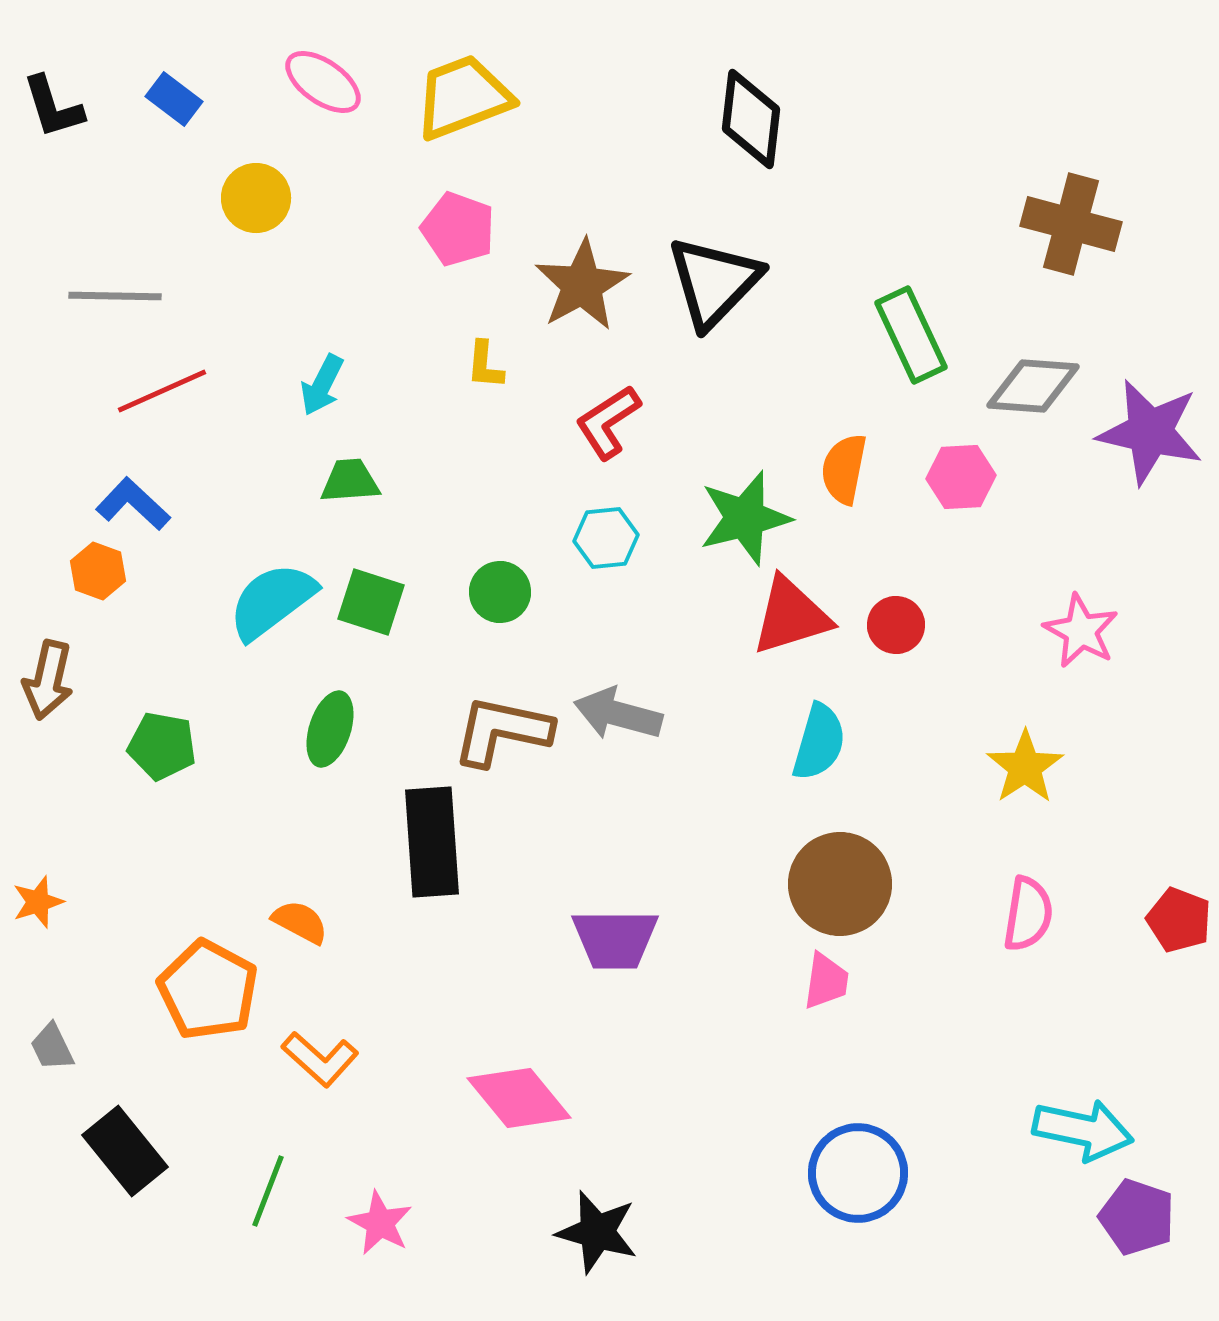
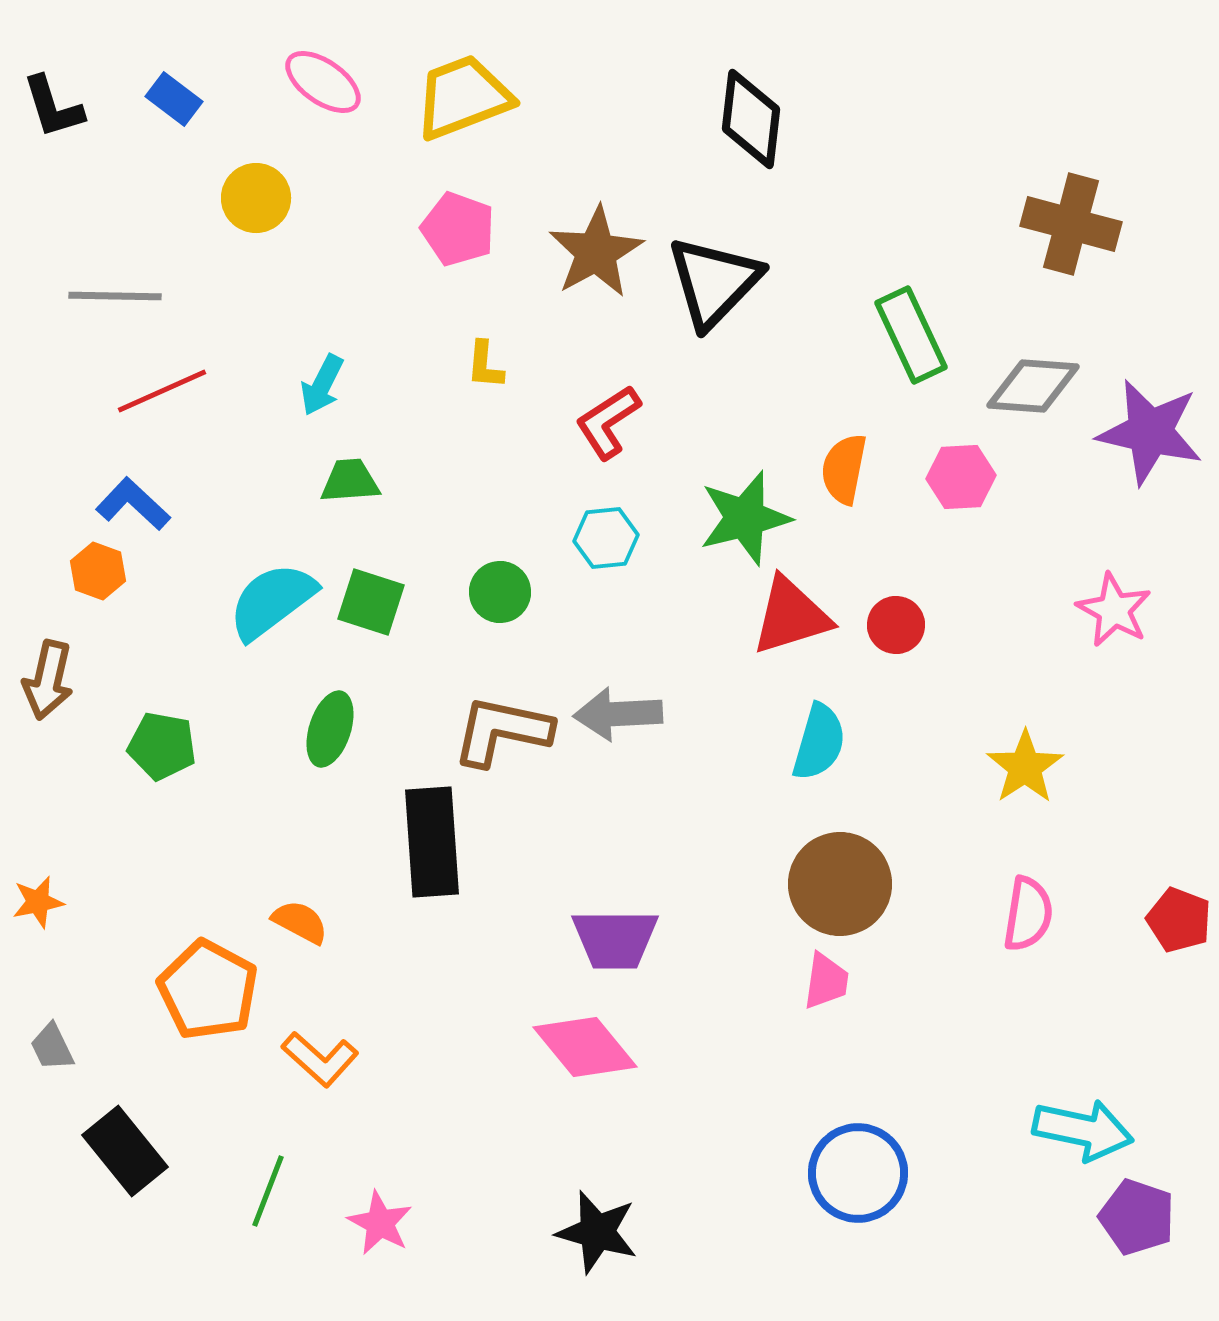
brown star at (582, 285): moved 14 px right, 33 px up
pink star at (1081, 631): moved 33 px right, 21 px up
gray arrow at (618, 714): rotated 18 degrees counterclockwise
orange star at (38, 902): rotated 6 degrees clockwise
pink diamond at (519, 1098): moved 66 px right, 51 px up
